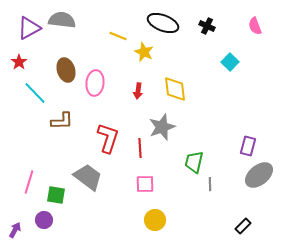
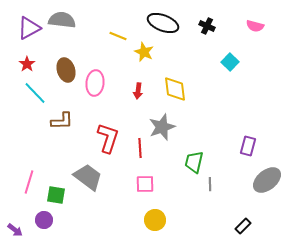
pink semicircle: rotated 54 degrees counterclockwise
red star: moved 8 px right, 2 px down
gray ellipse: moved 8 px right, 5 px down
purple arrow: rotated 98 degrees clockwise
